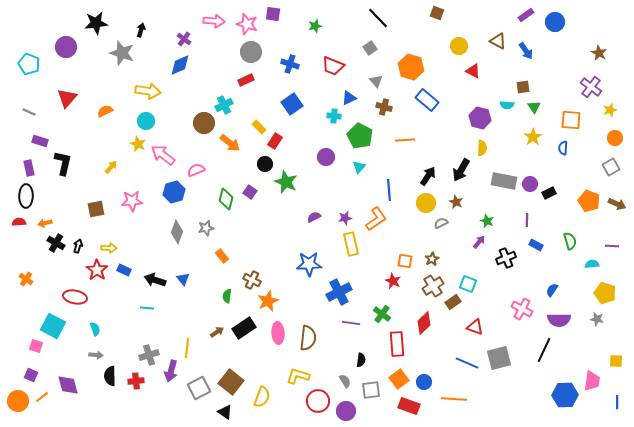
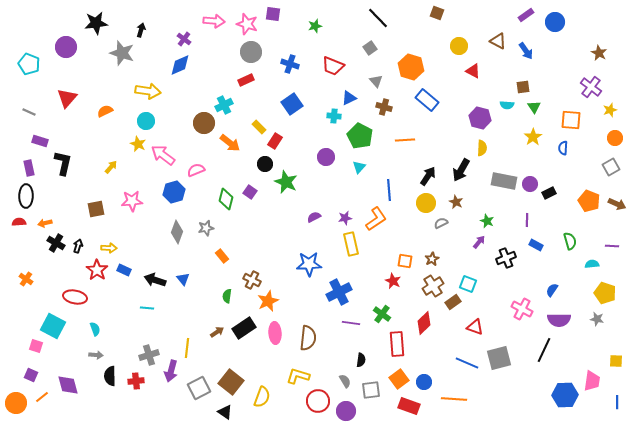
pink ellipse at (278, 333): moved 3 px left
orange circle at (18, 401): moved 2 px left, 2 px down
